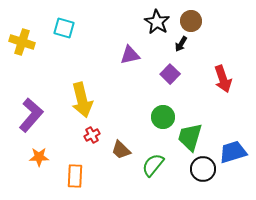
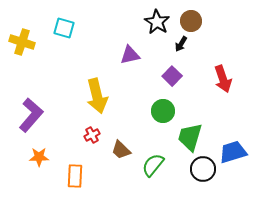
purple square: moved 2 px right, 2 px down
yellow arrow: moved 15 px right, 4 px up
green circle: moved 6 px up
